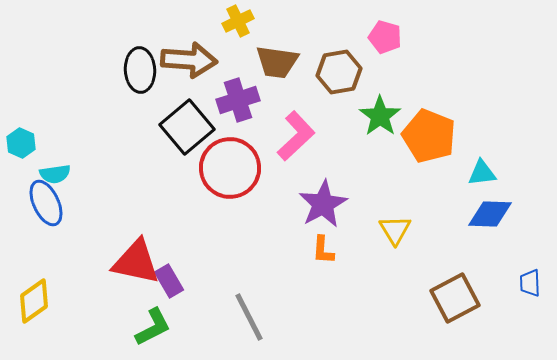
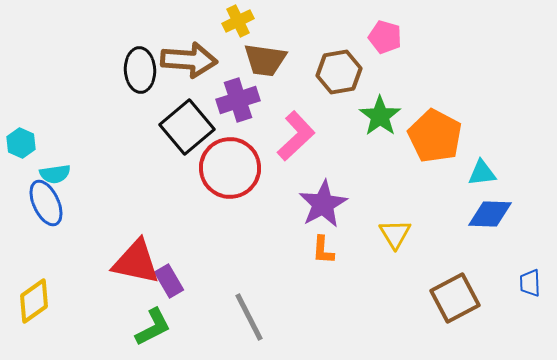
brown trapezoid: moved 12 px left, 2 px up
orange pentagon: moved 6 px right; rotated 6 degrees clockwise
yellow triangle: moved 4 px down
